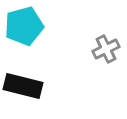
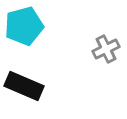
black rectangle: moved 1 px right; rotated 9 degrees clockwise
